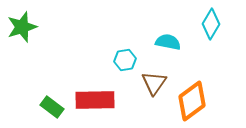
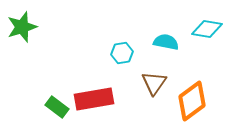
cyan diamond: moved 4 px left, 5 px down; rotated 68 degrees clockwise
cyan semicircle: moved 2 px left
cyan hexagon: moved 3 px left, 7 px up
red rectangle: moved 1 px left, 1 px up; rotated 9 degrees counterclockwise
green rectangle: moved 5 px right
